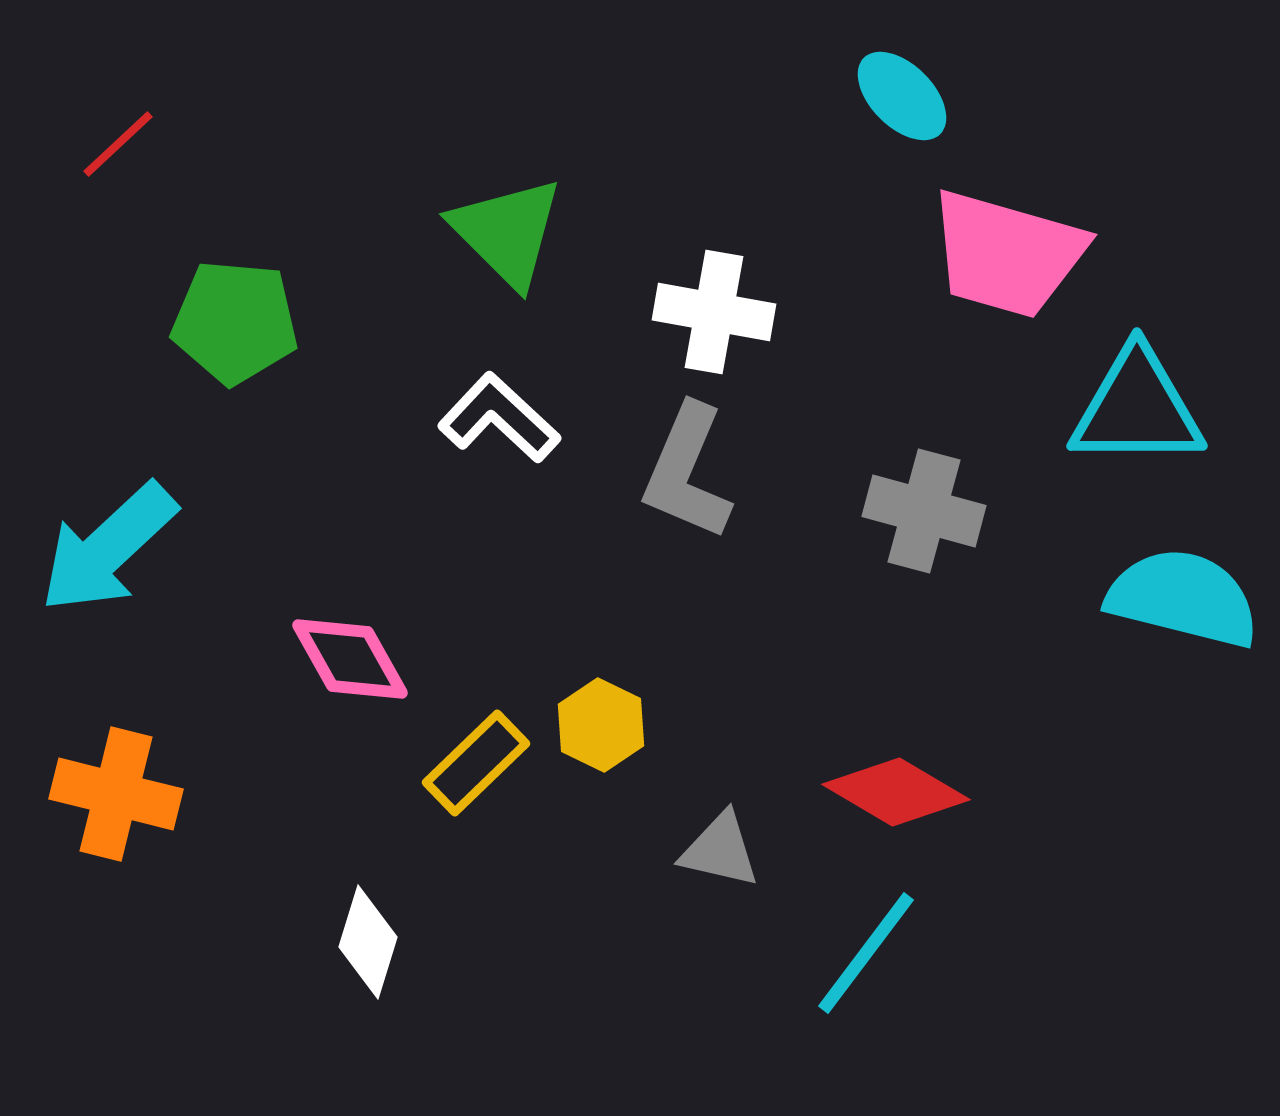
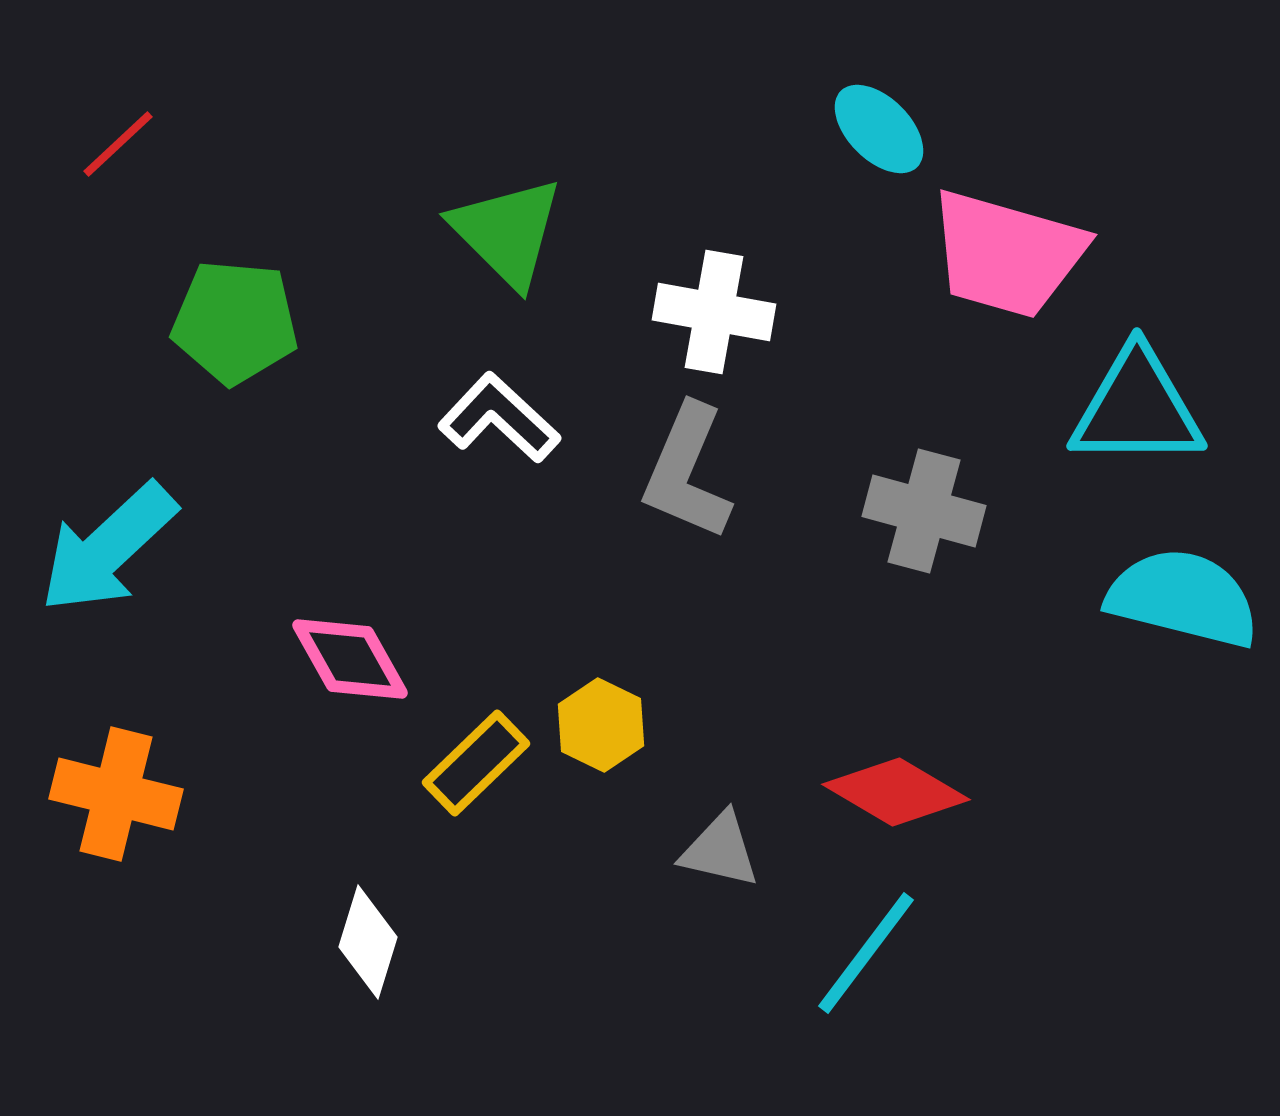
cyan ellipse: moved 23 px left, 33 px down
